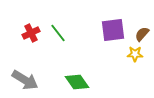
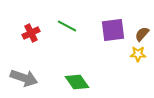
green line: moved 9 px right, 7 px up; rotated 24 degrees counterclockwise
yellow star: moved 3 px right
gray arrow: moved 1 px left, 2 px up; rotated 12 degrees counterclockwise
